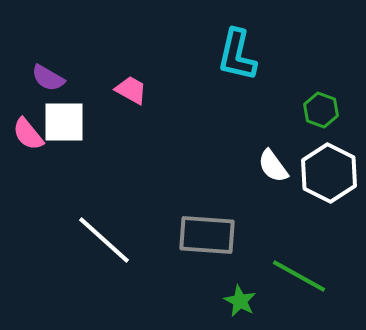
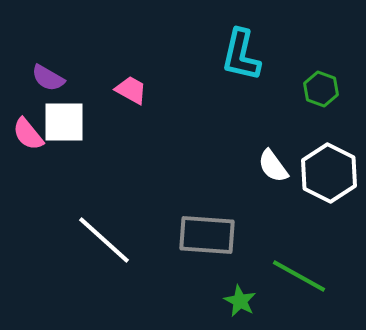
cyan L-shape: moved 4 px right
green hexagon: moved 21 px up
